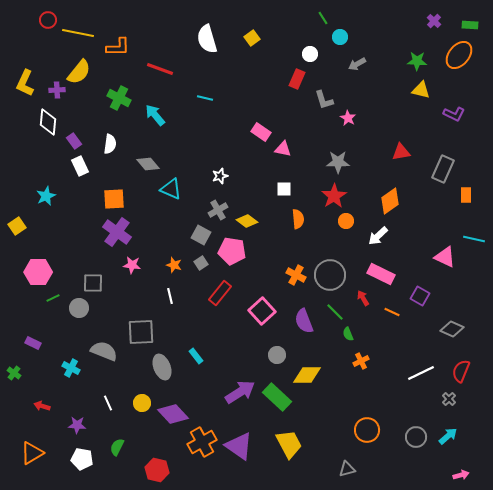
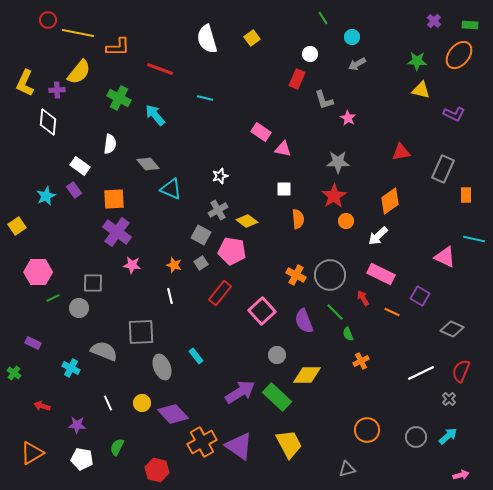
cyan circle at (340, 37): moved 12 px right
purple rectangle at (74, 141): moved 49 px down
white rectangle at (80, 166): rotated 30 degrees counterclockwise
